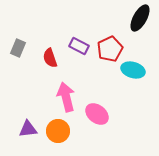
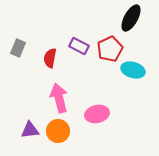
black ellipse: moved 9 px left
red semicircle: rotated 30 degrees clockwise
pink arrow: moved 7 px left, 1 px down
pink ellipse: rotated 50 degrees counterclockwise
purple triangle: moved 2 px right, 1 px down
